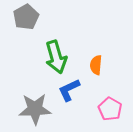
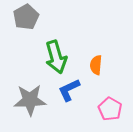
gray star: moved 5 px left, 9 px up
